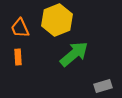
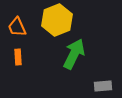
orange trapezoid: moved 3 px left, 1 px up
green arrow: rotated 24 degrees counterclockwise
gray rectangle: rotated 12 degrees clockwise
